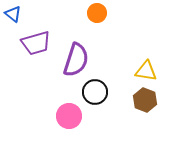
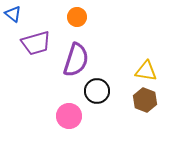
orange circle: moved 20 px left, 4 px down
black circle: moved 2 px right, 1 px up
